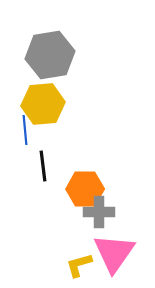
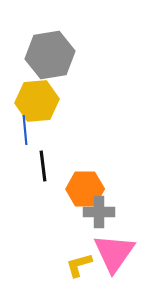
yellow hexagon: moved 6 px left, 3 px up
